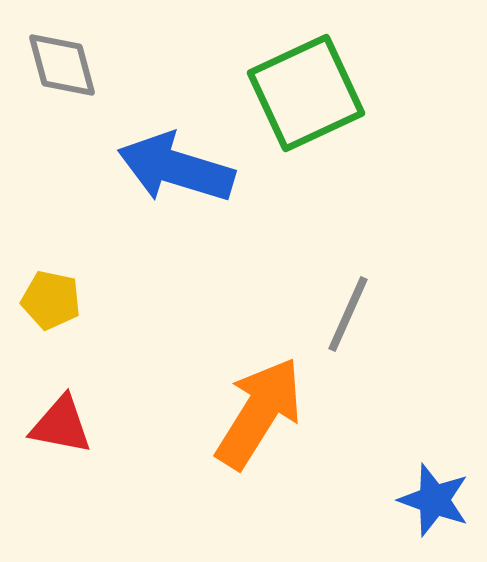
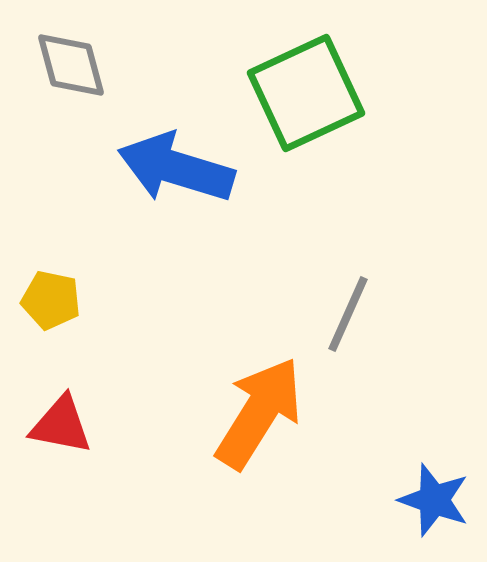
gray diamond: moved 9 px right
